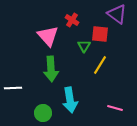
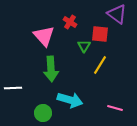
red cross: moved 2 px left, 2 px down
pink triangle: moved 4 px left
cyan arrow: rotated 65 degrees counterclockwise
